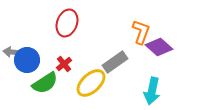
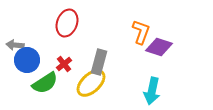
purple diamond: rotated 24 degrees counterclockwise
gray arrow: moved 3 px right, 7 px up
gray rectangle: moved 16 px left; rotated 40 degrees counterclockwise
